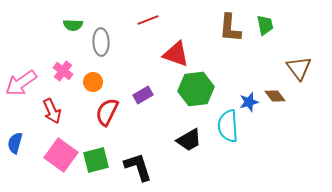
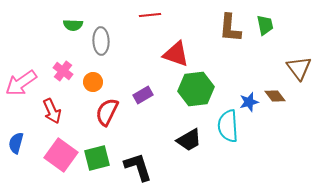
red line: moved 2 px right, 5 px up; rotated 15 degrees clockwise
gray ellipse: moved 1 px up
blue semicircle: moved 1 px right
green square: moved 1 px right, 2 px up
